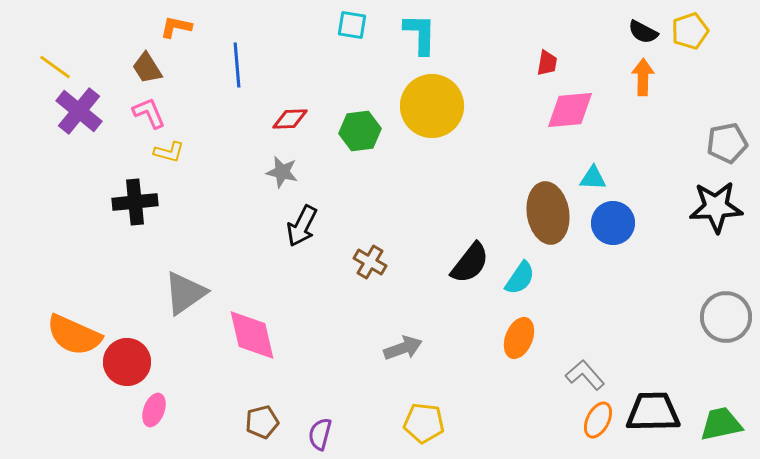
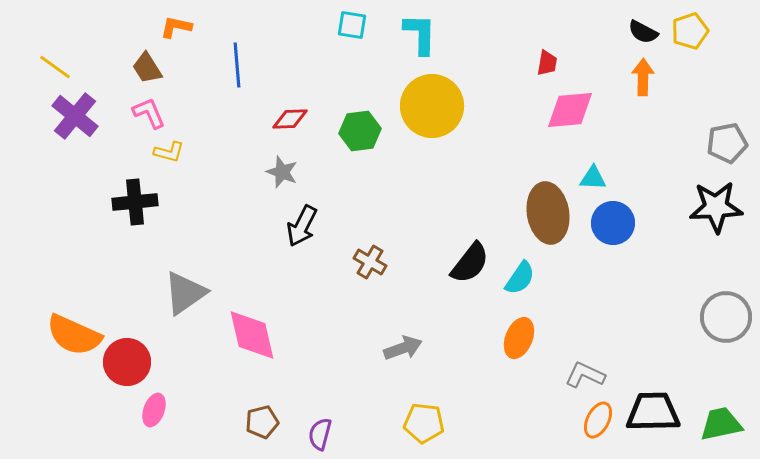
purple cross at (79, 111): moved 4 px left, 5 px down
gray star at (282, 172): rotated 8 degrees clockwise
gray L-shape at (585, 375): rotated 24 degrees counterclockwise
